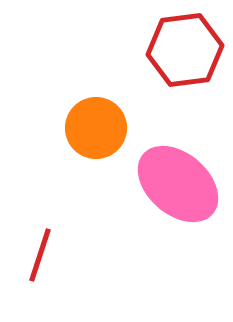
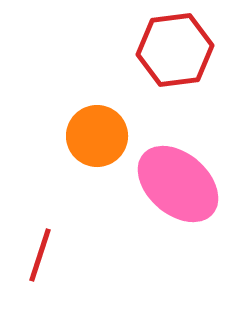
red hexagon: moved 10 px left
orange circle: moved 1 px right, 8 px down
